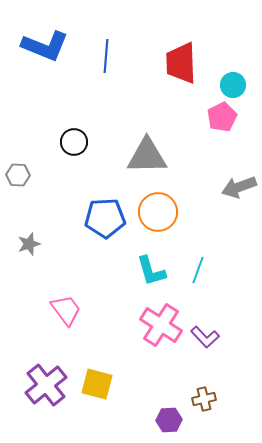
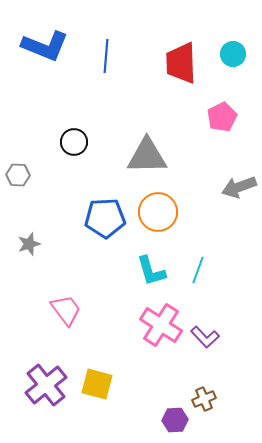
cyan circle: moved 31 px up
brown cross: rotated 10 degrees counterclockwise
purple hexagon: moved 6 px right
